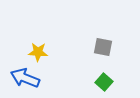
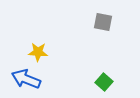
gray square: moved 25 px up
blue arrow: moved 1 px right, 1 px down
